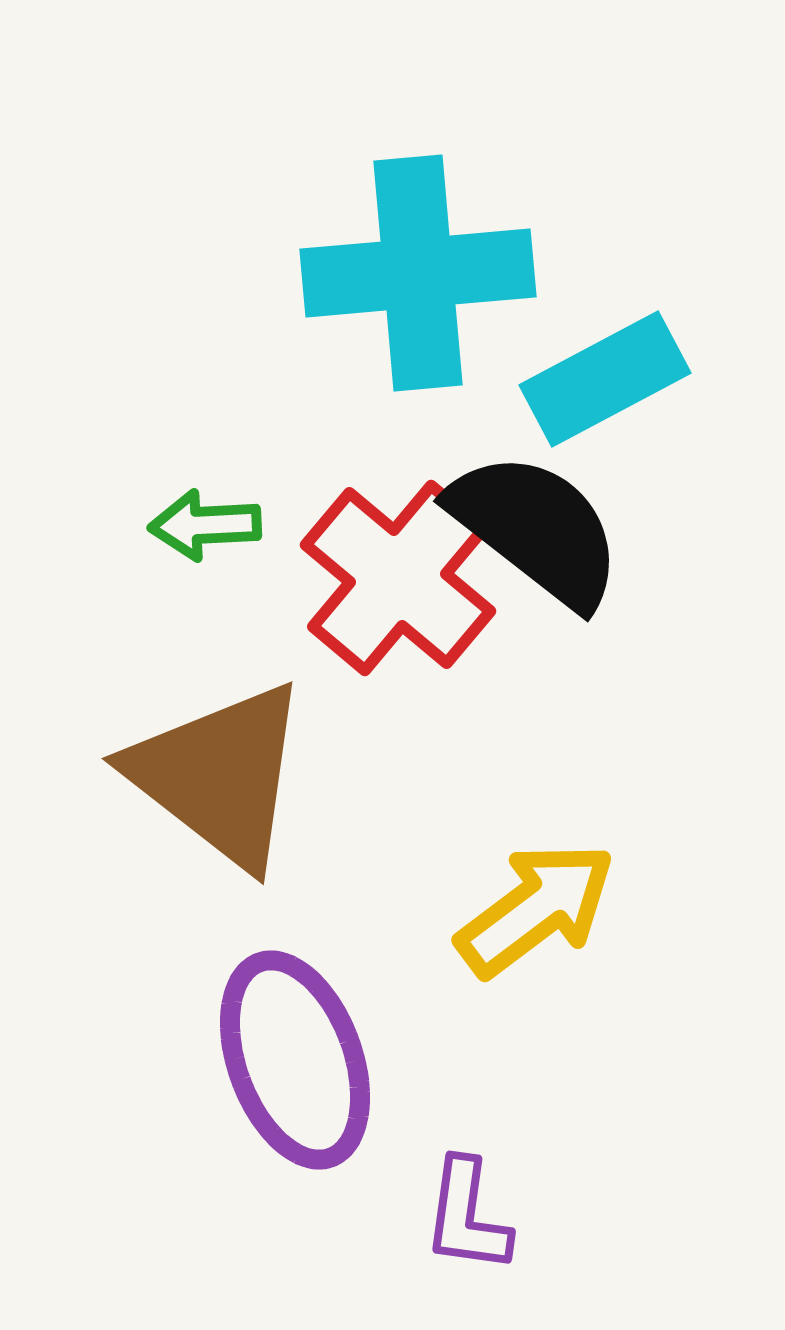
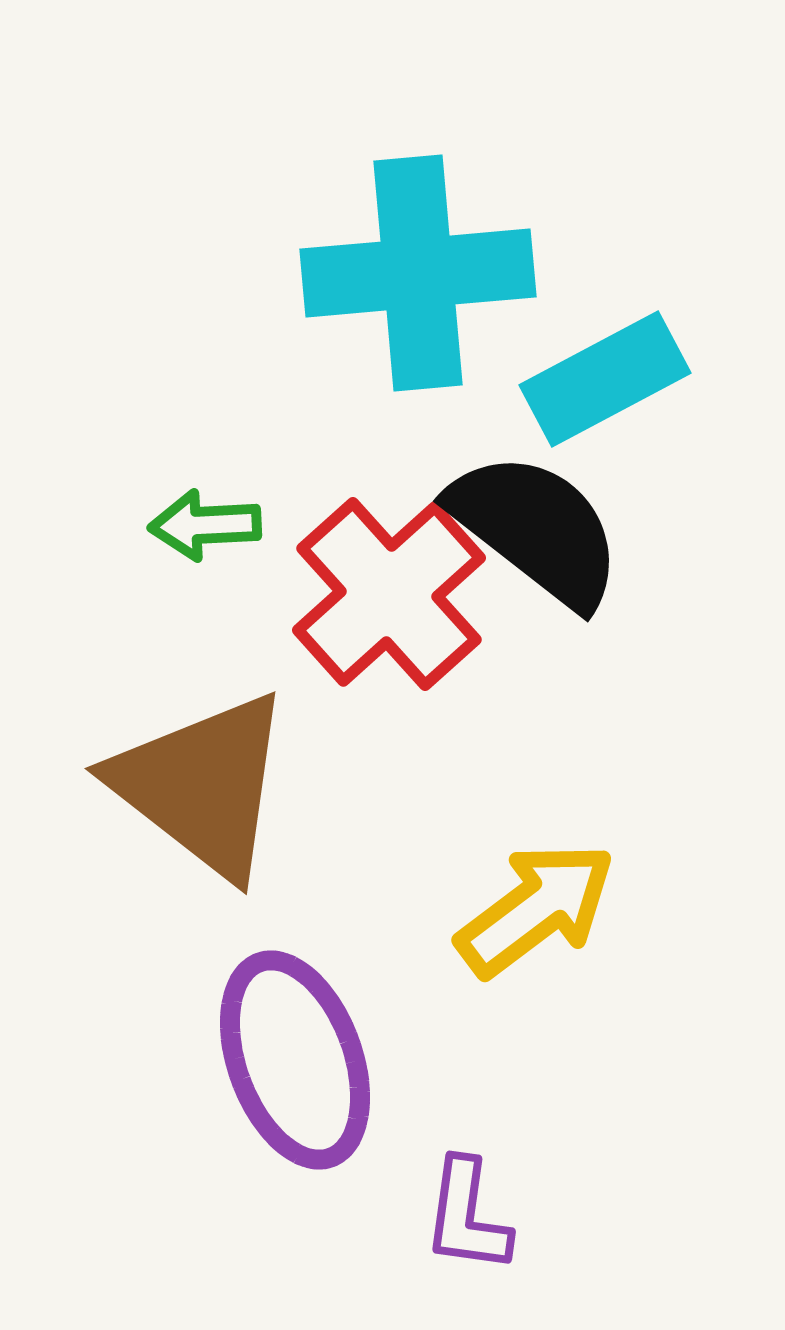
red cross: moved 9 px left, 16 px down; rotated 8 degrees clockwise
brown triangle: moved 17 px left, 10 px down
